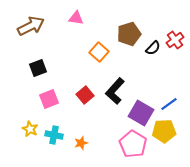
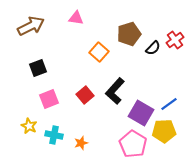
yellow star: moved 1 px left, 3 px up
